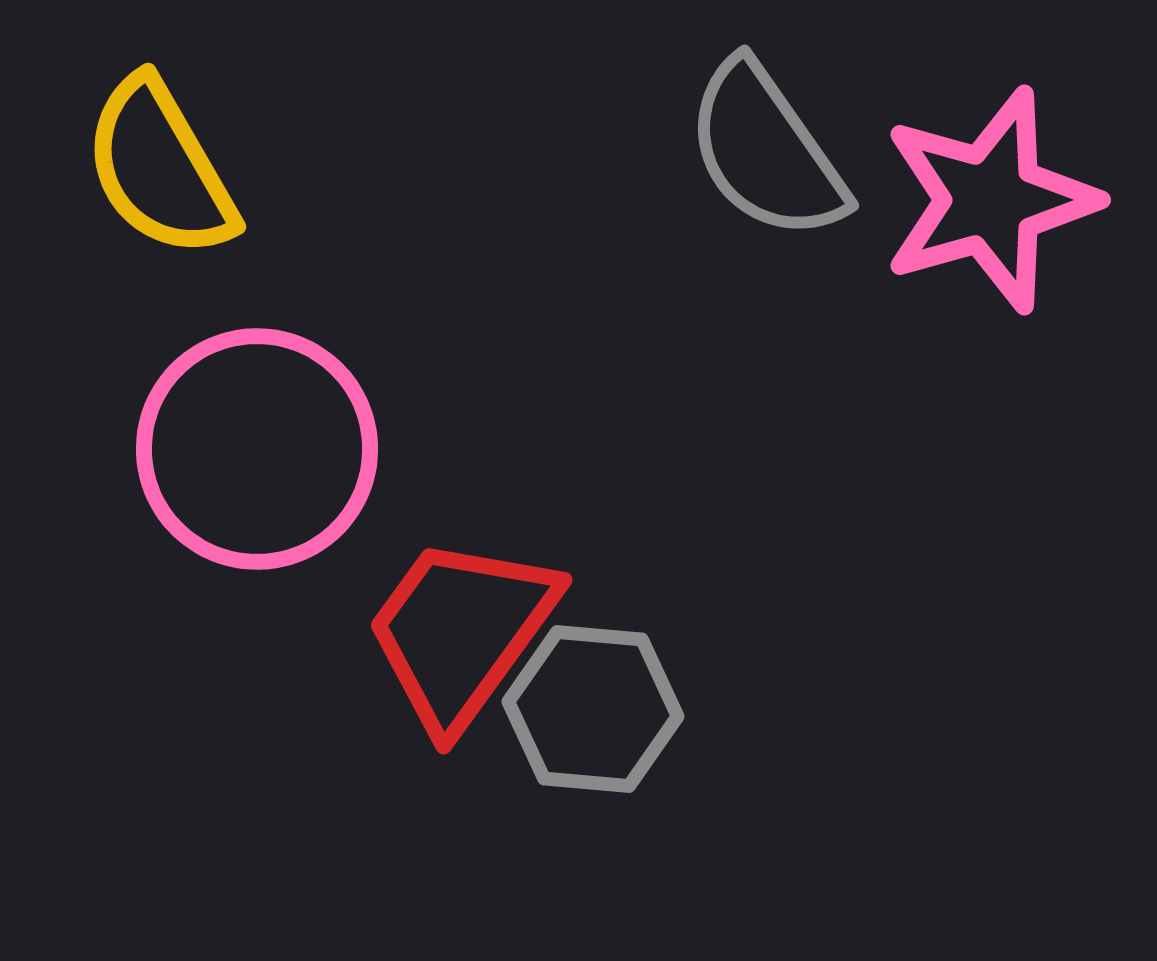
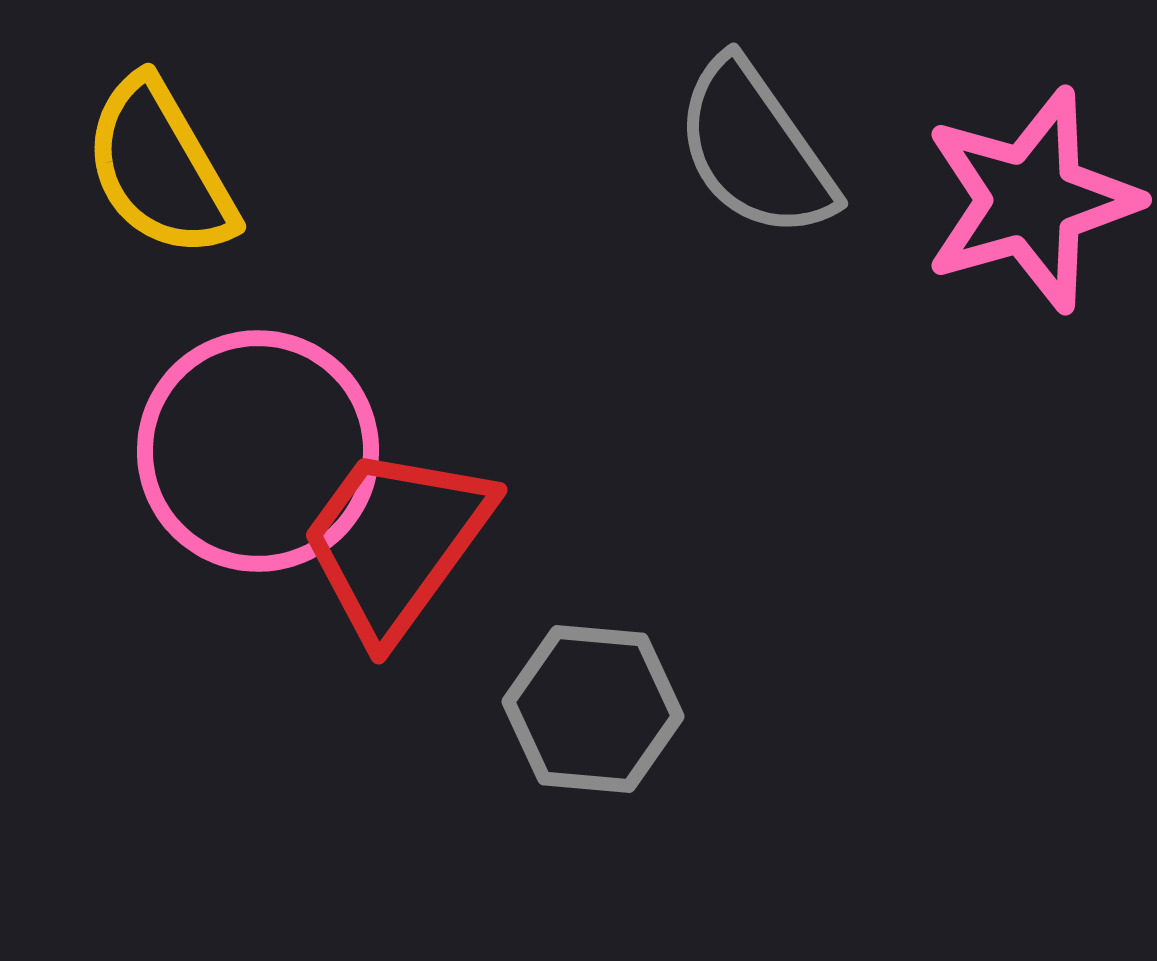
gray semicircle: moved 11 px left, 2 px up
pink star: moved 41 px right
pink circle: moved 1 px right, 2 px down
red trapezoid: moved 65 px left, 90 px up
